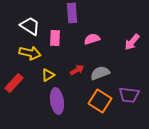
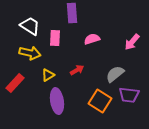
gray semicircle: moved 15 px right, 1 px down; rotated 18 degrees counterclockwise
red rectangle: moved 1 px right
